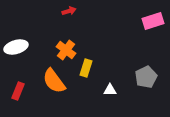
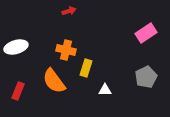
pink rectangle: moved 7 px left, 12 px down; rotated 15 degrees counterclockwise
orange cross: rotated 24 degrees counterclockwise
white triangle: moved 5 px left
